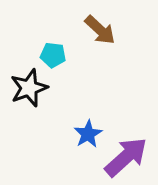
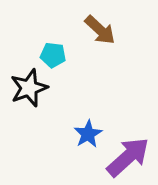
purple arrow: moved 2 px right
